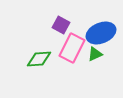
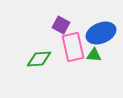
pink rectangle: moved 1 px right, 1 px up; rotated 40 degrees counterclockwise
green triangle: moved 1 px left, 1 px down; rotated 28 degrees clockwise
